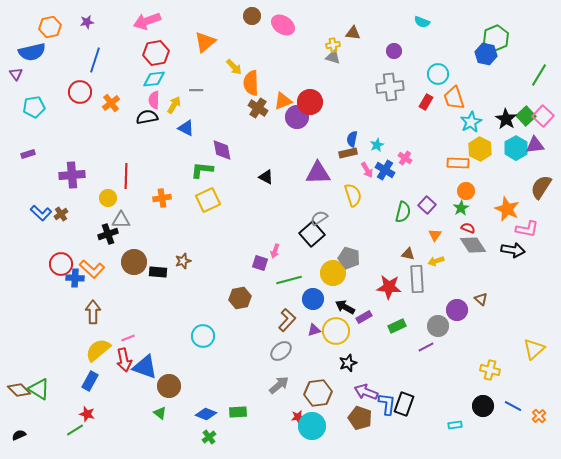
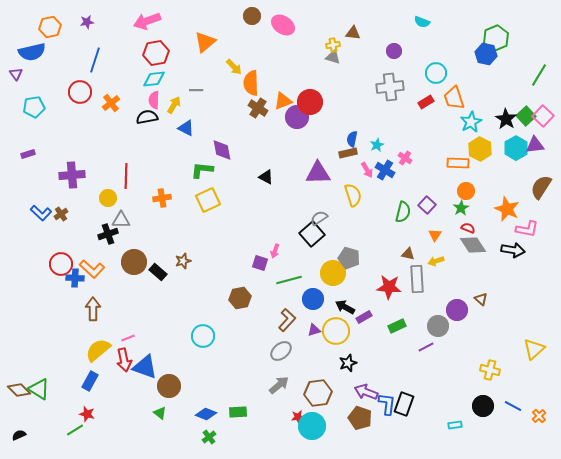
cyan circle at (438, 74): moved 2 px left, 1 px up
red rectangle at (426, 102): rotated 28 degrees clockwise
black rectangle at (158, 272): rotated 36 degrees clockwise
brown arrow at (93, 312): moved 3 px up
